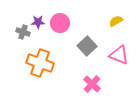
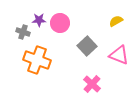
purple star: moved 1 px right, 2 px up
orange cross: moved 3 px left, 3 px up
